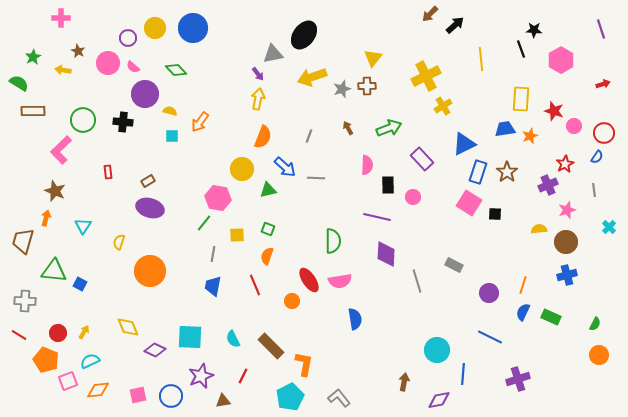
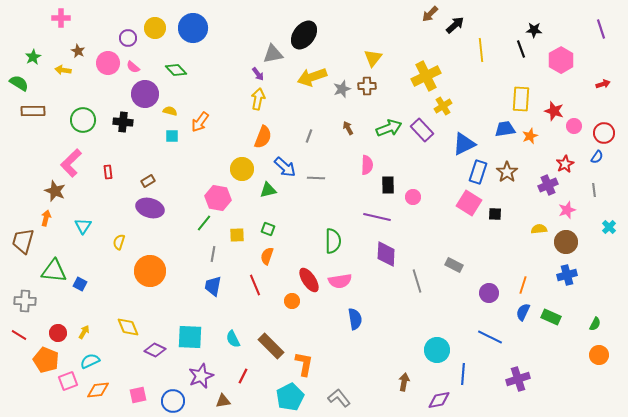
yellow line at (481, 59): moved 9 px up
pink L-shape at (61, 150): moved 10 px right, 13 px down
purple rectangle at (422, 159): moved 29 px up
blue circle at (171, 396): moved 2 px right, 5 px down
